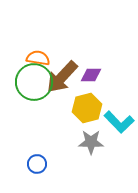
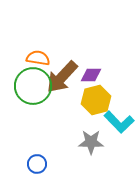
green circle: moved 1 px left, 4 px down
yellow hexagon: moved 9 px right, 8 px up
